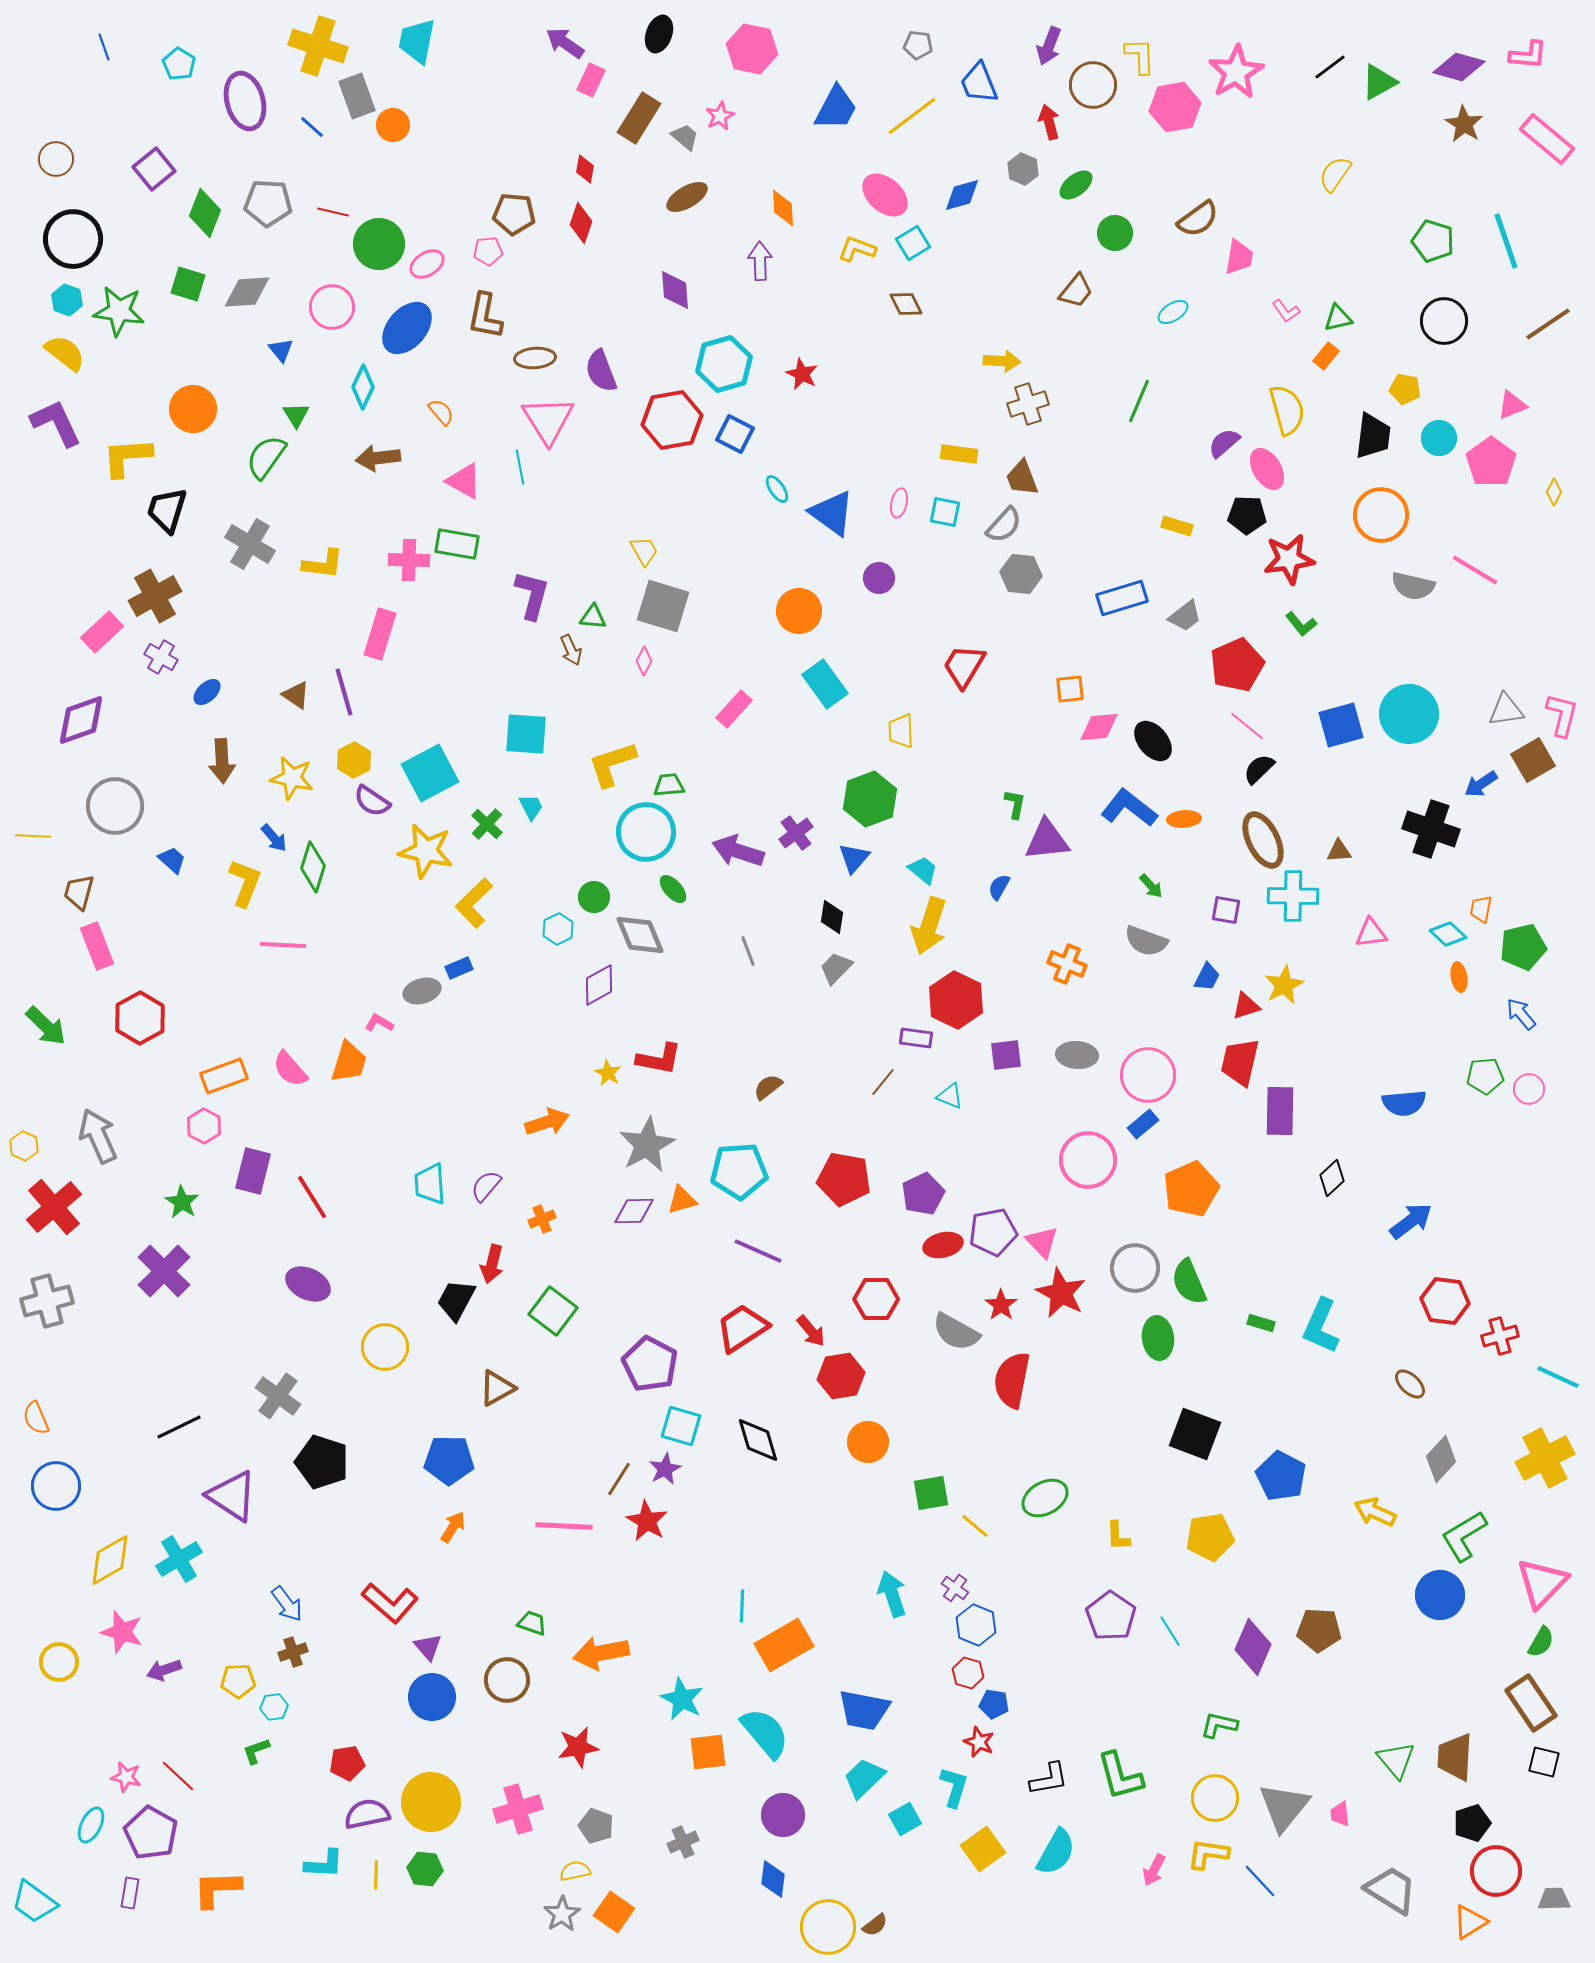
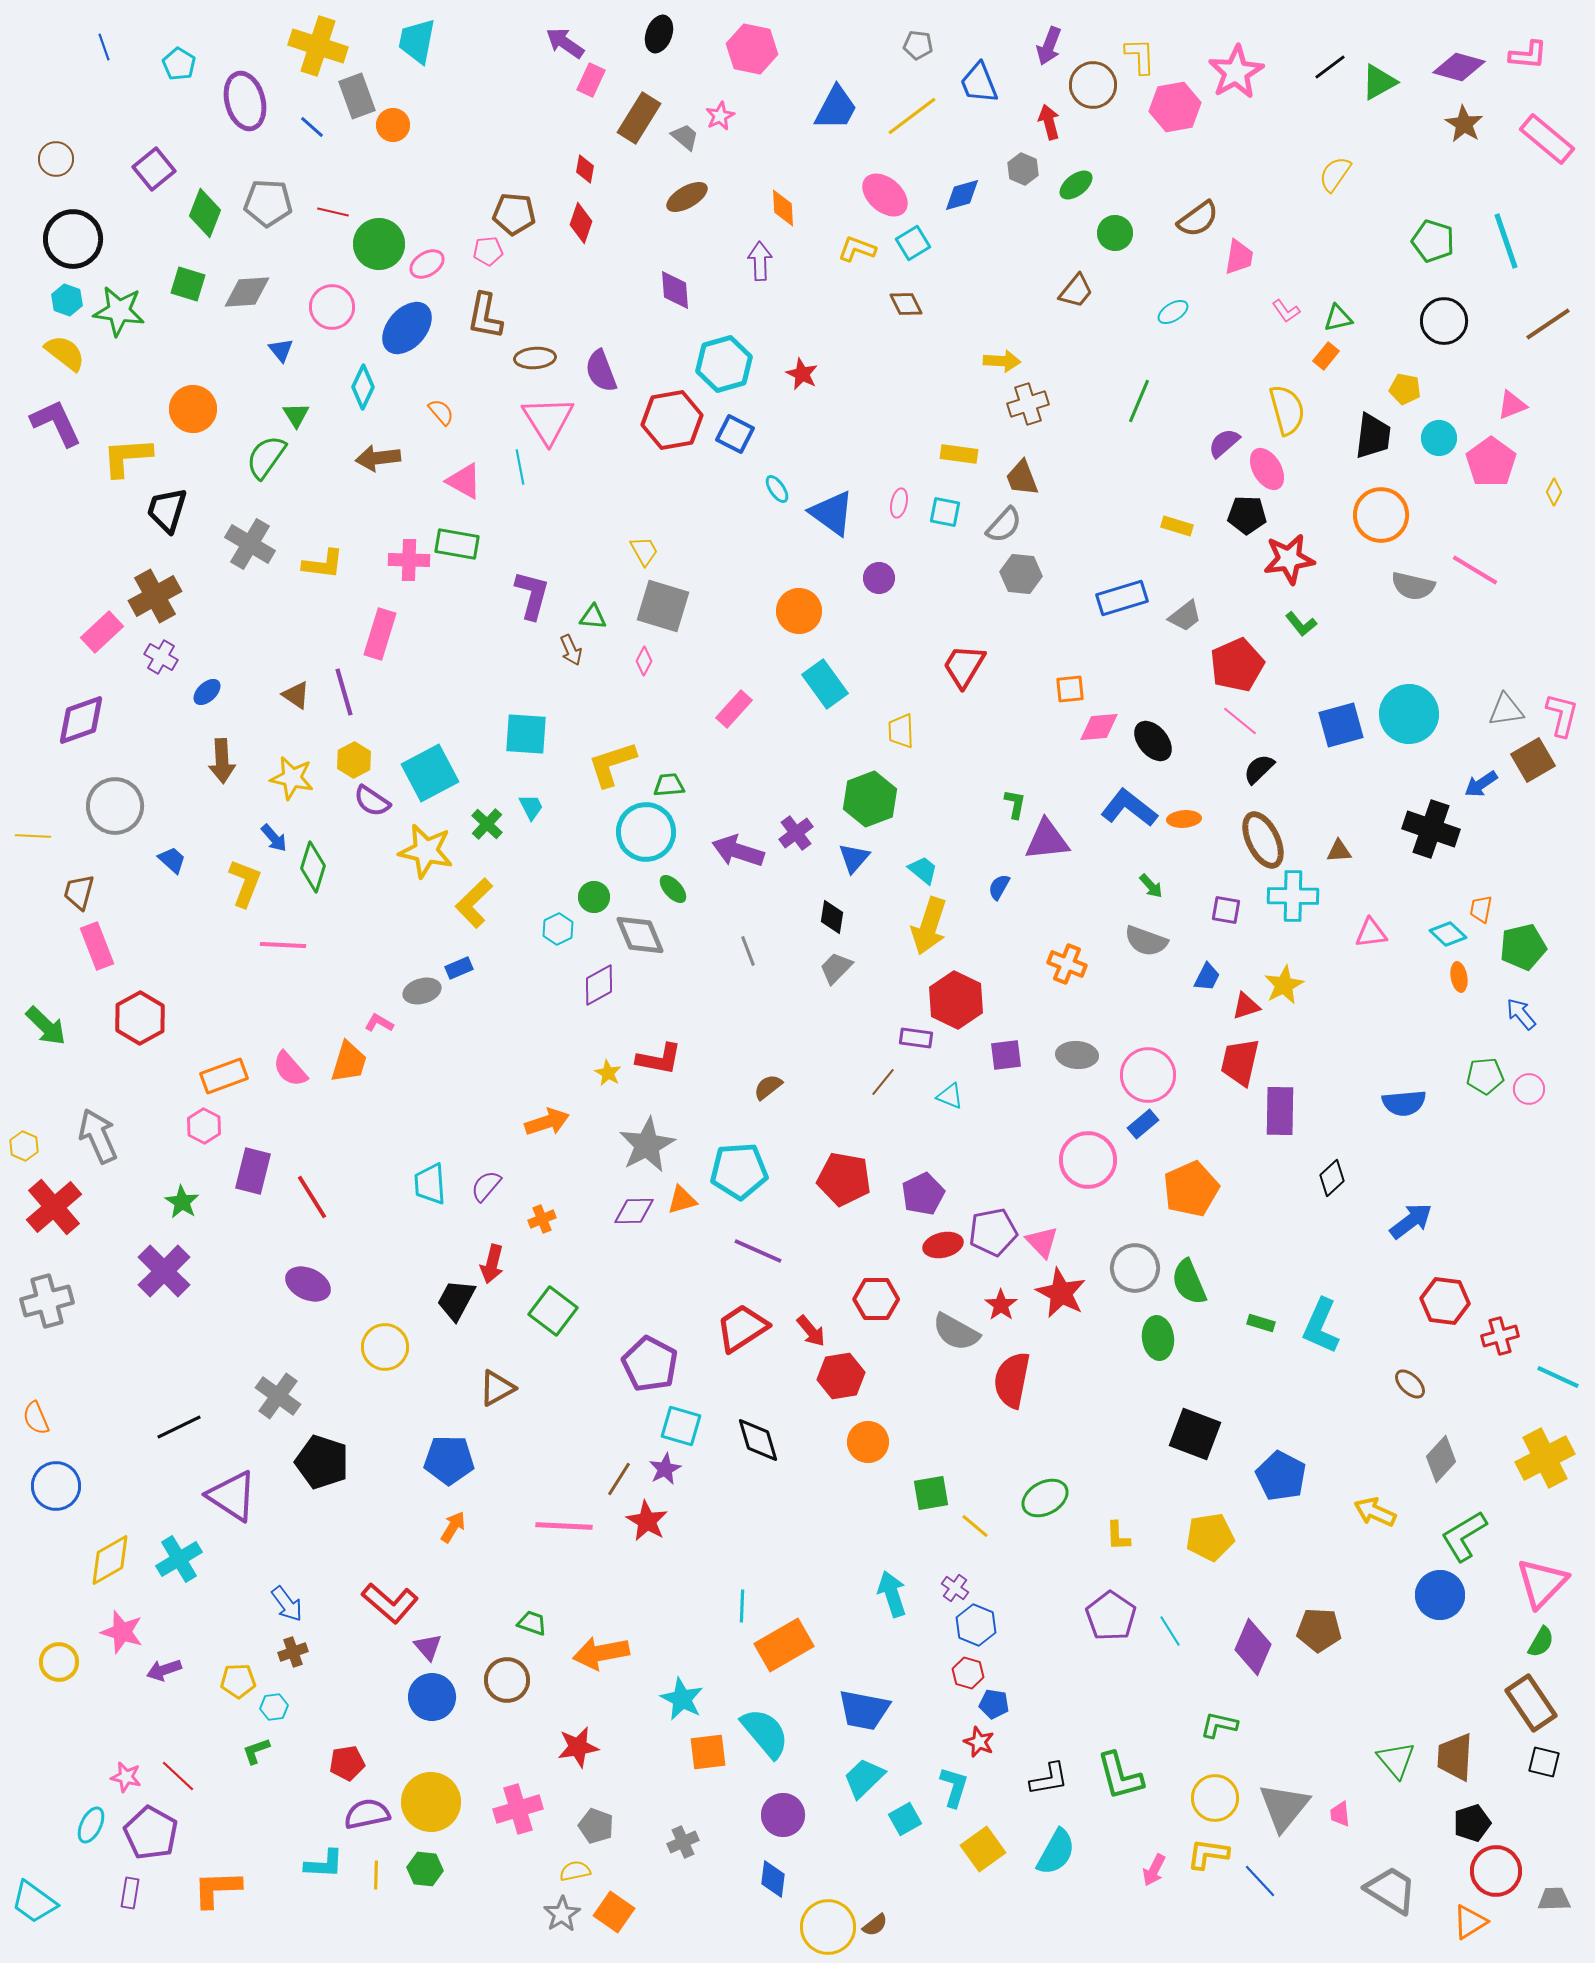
pink line at (1247, 726): moved 7 px left, 5 px up
